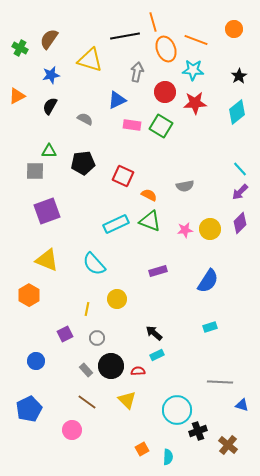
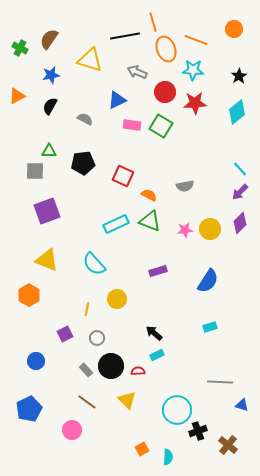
gray arrow at (137, 72): rotated 78 degrees counterclockwise
